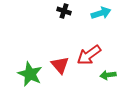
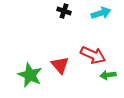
red arrow: moved 4 px right; rotated 120 degrees counterclockwise
green star: moved 1 px down
